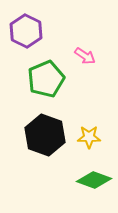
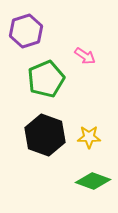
purple hexagon: rotated 16 degrees clockwise
green diamond: moved 1 px left, 1 px down
